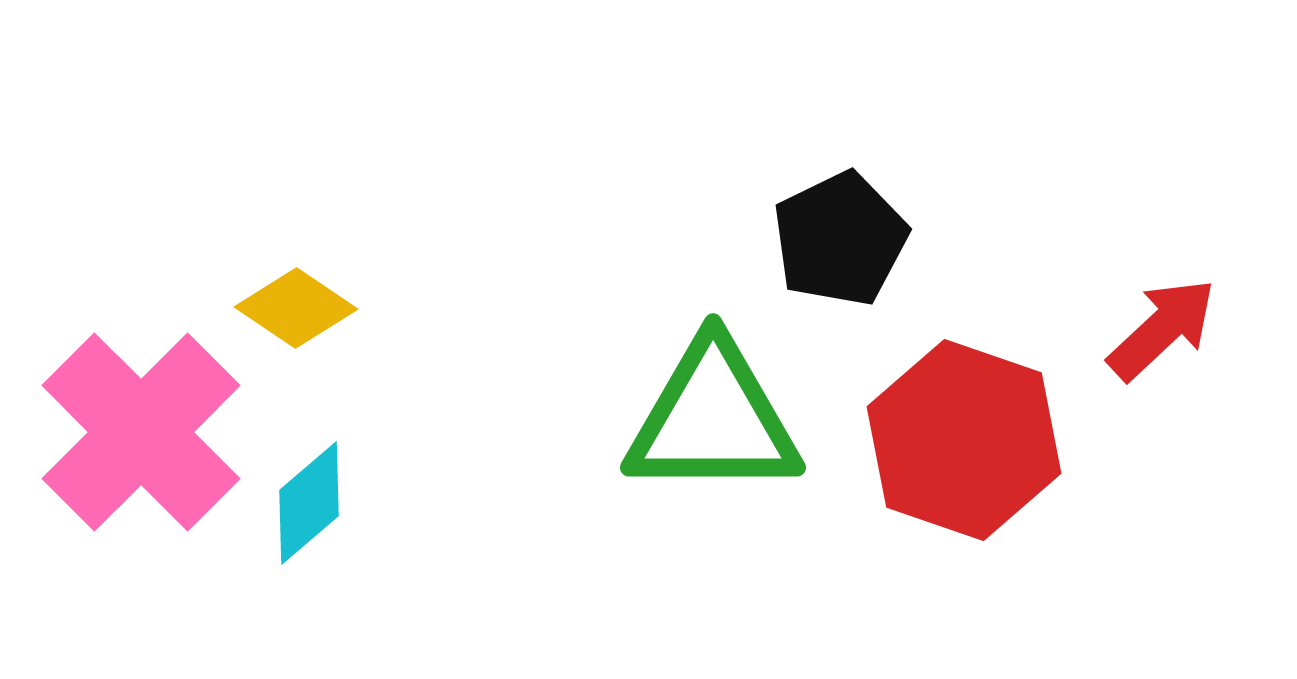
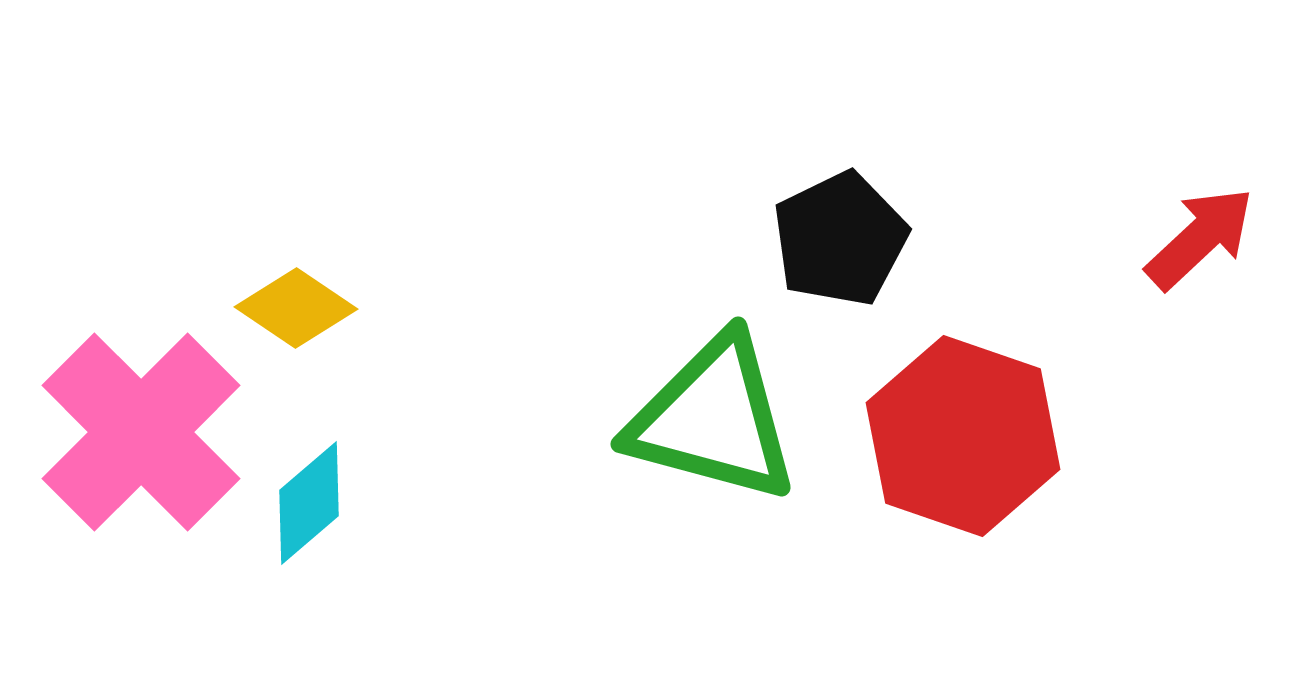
red arrow: moved 38 px right, 91 px up
green triangle: rotated 15 degrees clockwise
red hexagon: moved 1 px left, 4 px up
